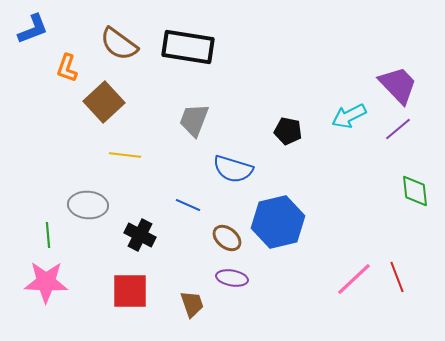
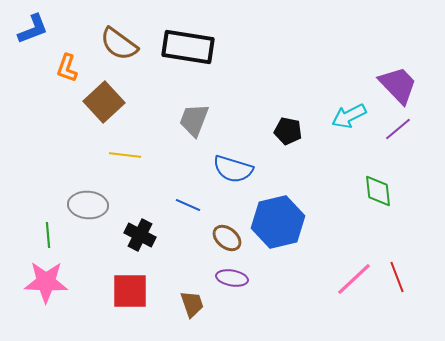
green diamond: moved 37 px left
